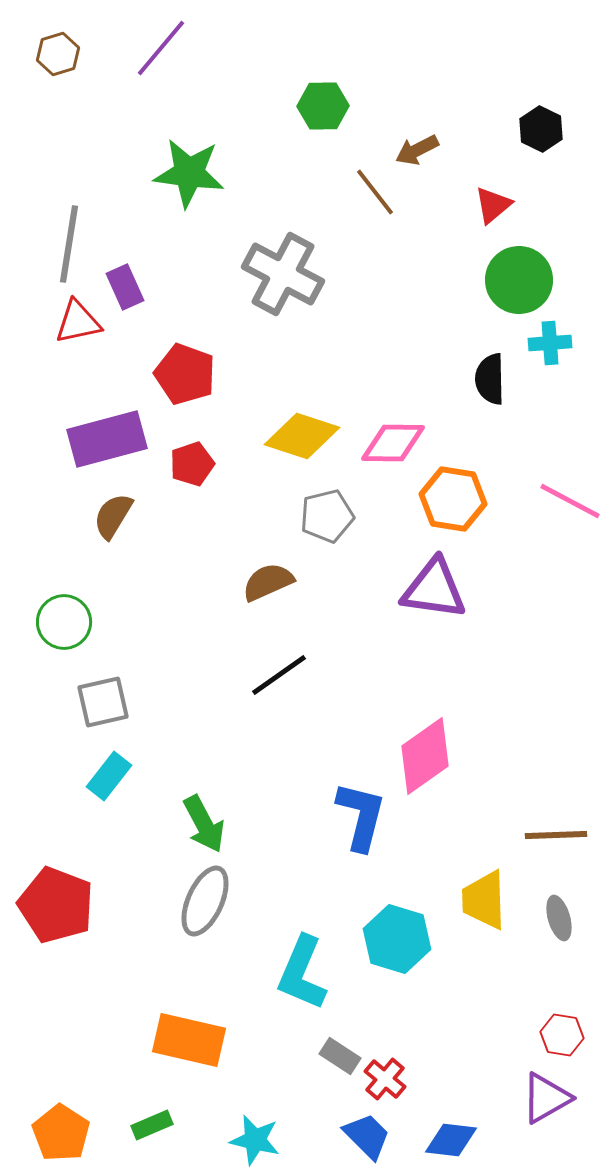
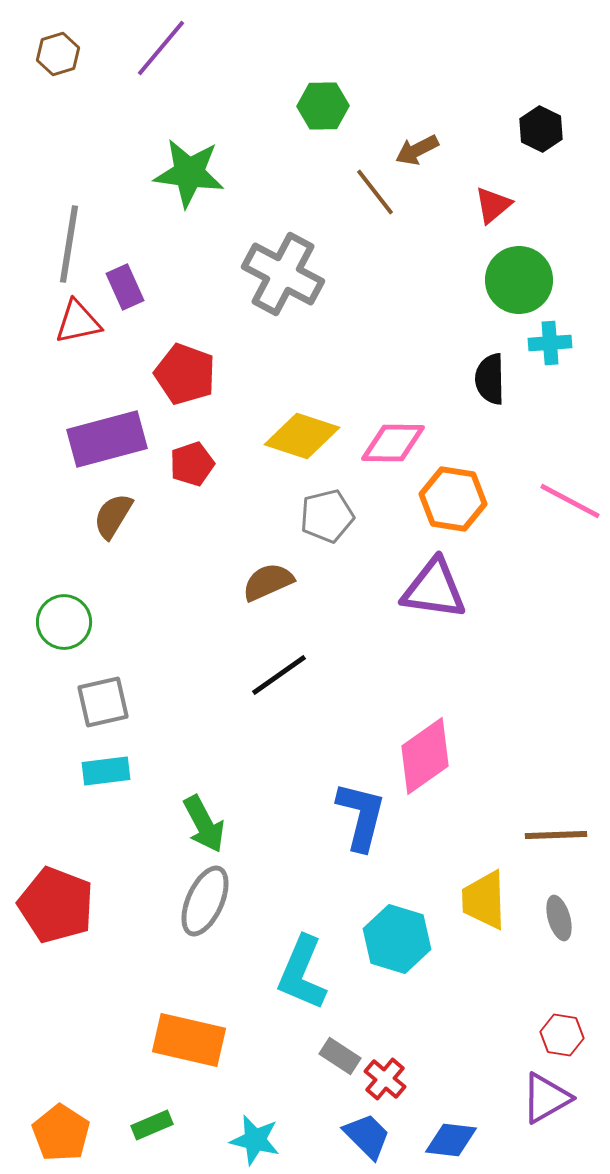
cyan rectangle at (109, 776): moved 3 px left, 5 px up; rotated 45 degrees clockwise
